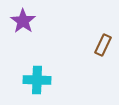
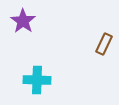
brown rectangle: moved 1 px right, 1 px up
